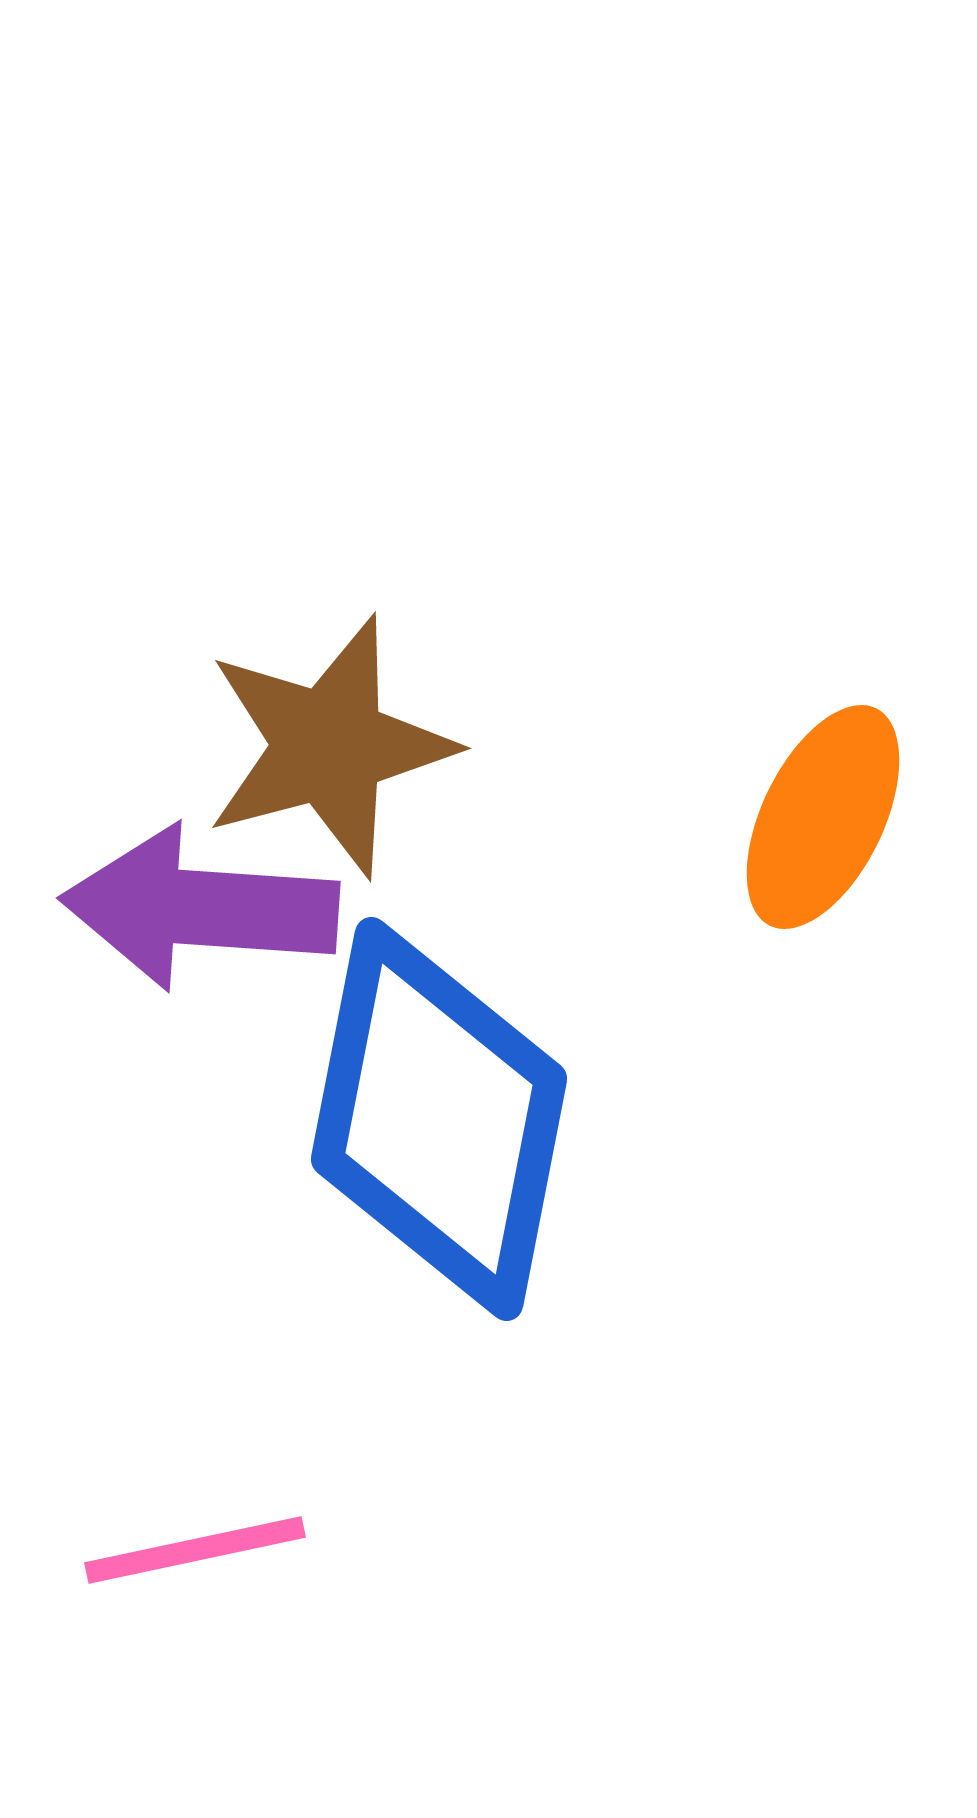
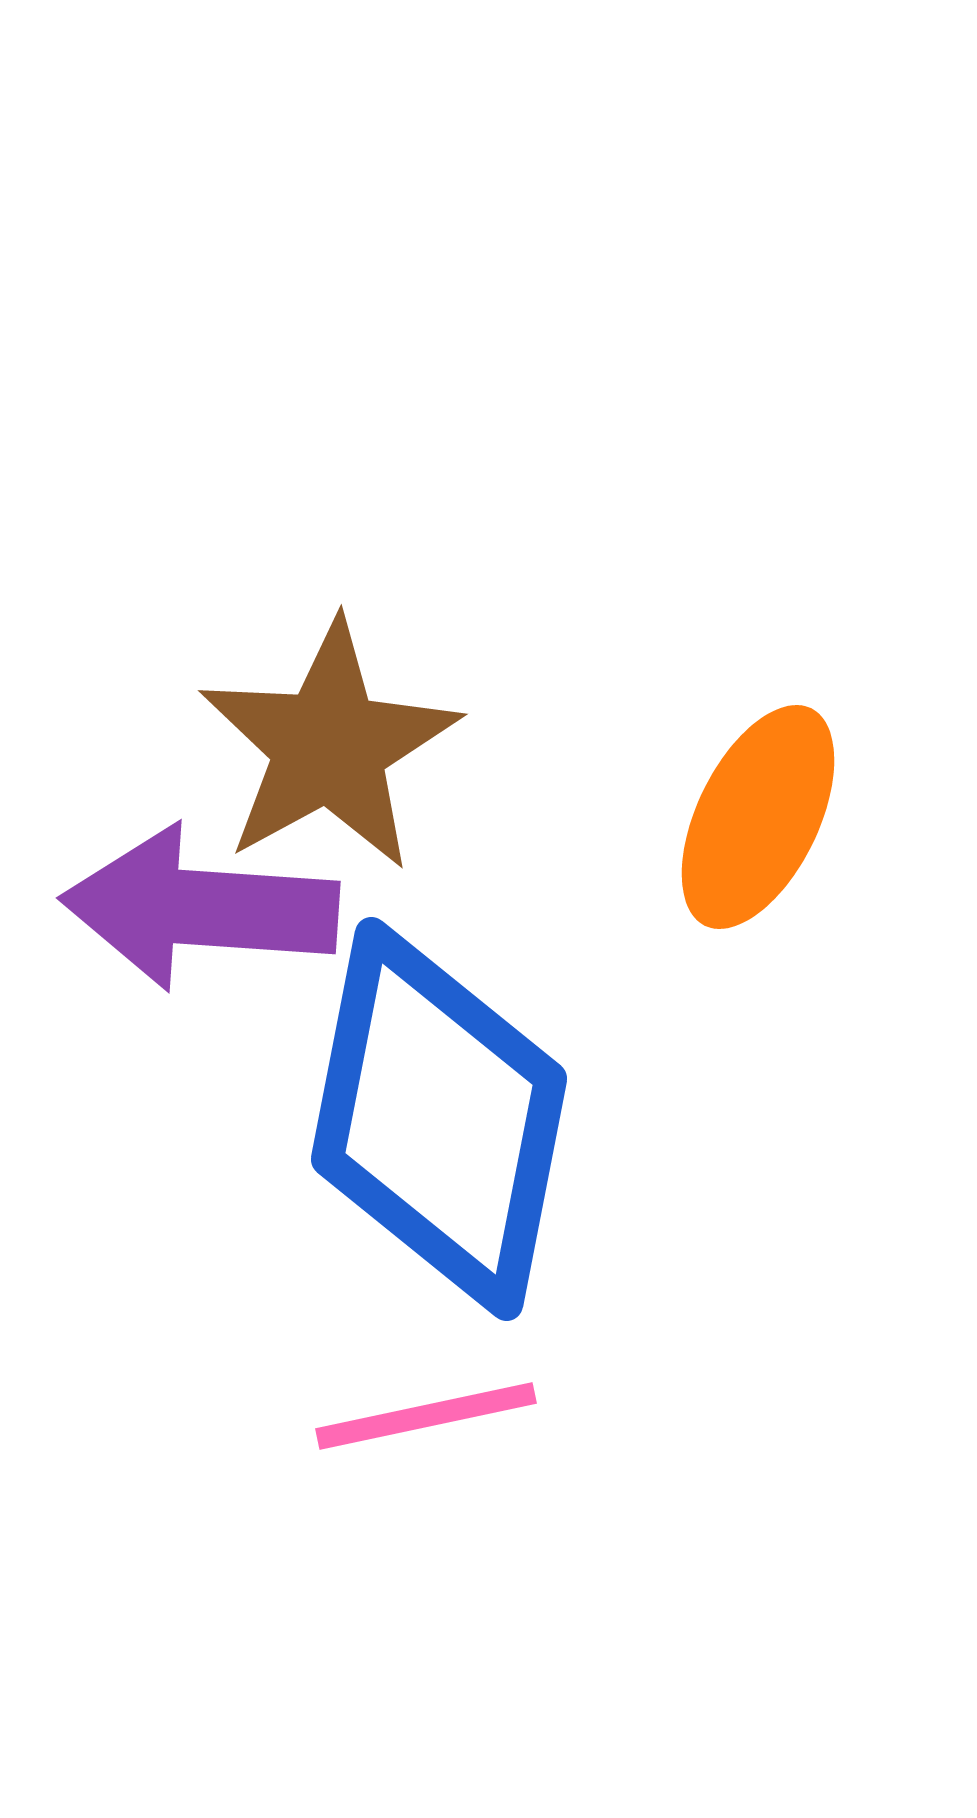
brown star: rotated 14 degrees counterclockwise
orange ellipse: moved 65 px left
pink line: moved 231 px right, 134 px up
